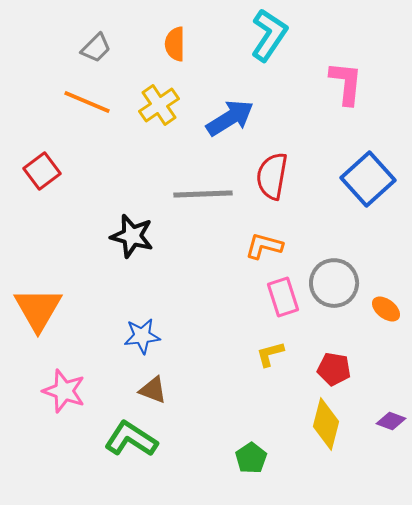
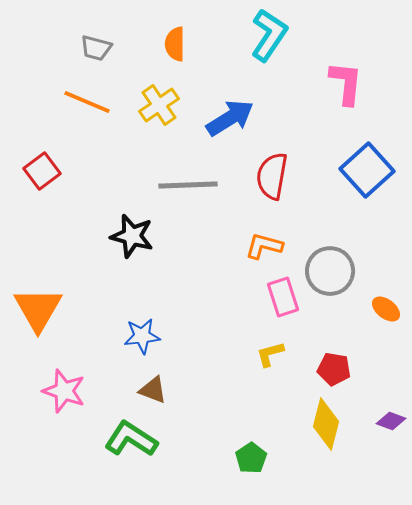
gray trapezoid: rotated 60 degrees clockwise
blue square: moved 1 px left, 9 px up
gray line: moved 15 px left, 9 px up
gray circle: moved 4 px left, 12 px up
